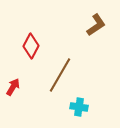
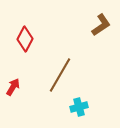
brown L-shape: moved 5 px right
red diamond: moved 6 px left, 7 px up
cyan cross: rotated 24 degrees counterclockwise
